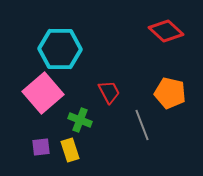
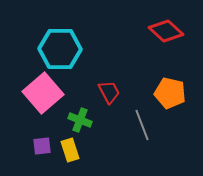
purple square: moved 1 px right, 1 px up
